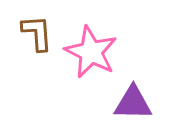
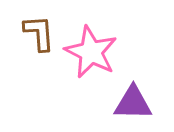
brown L-shape: moved 2 px right
